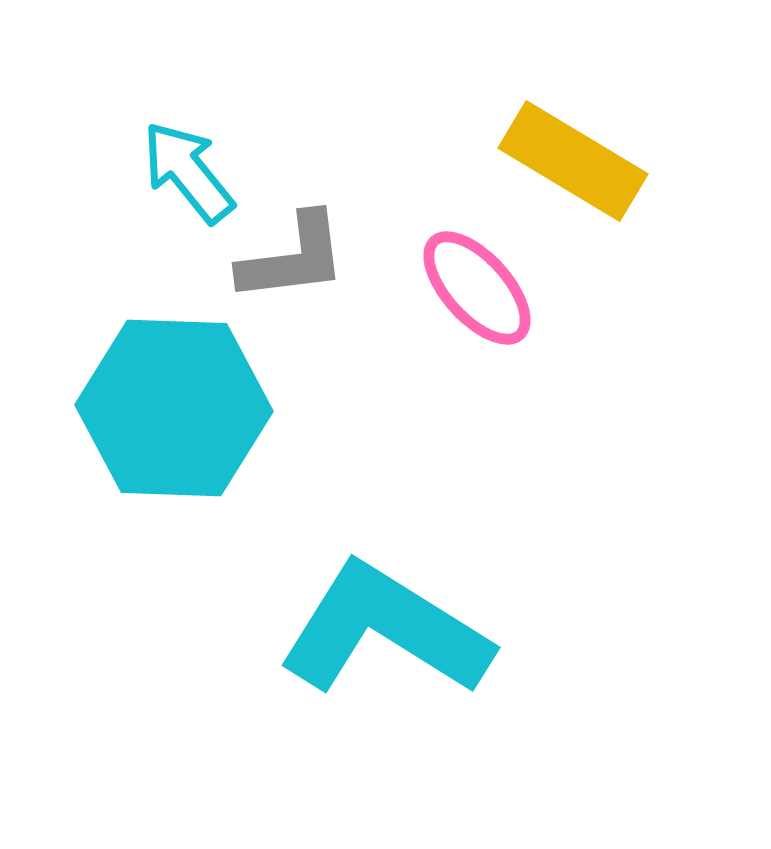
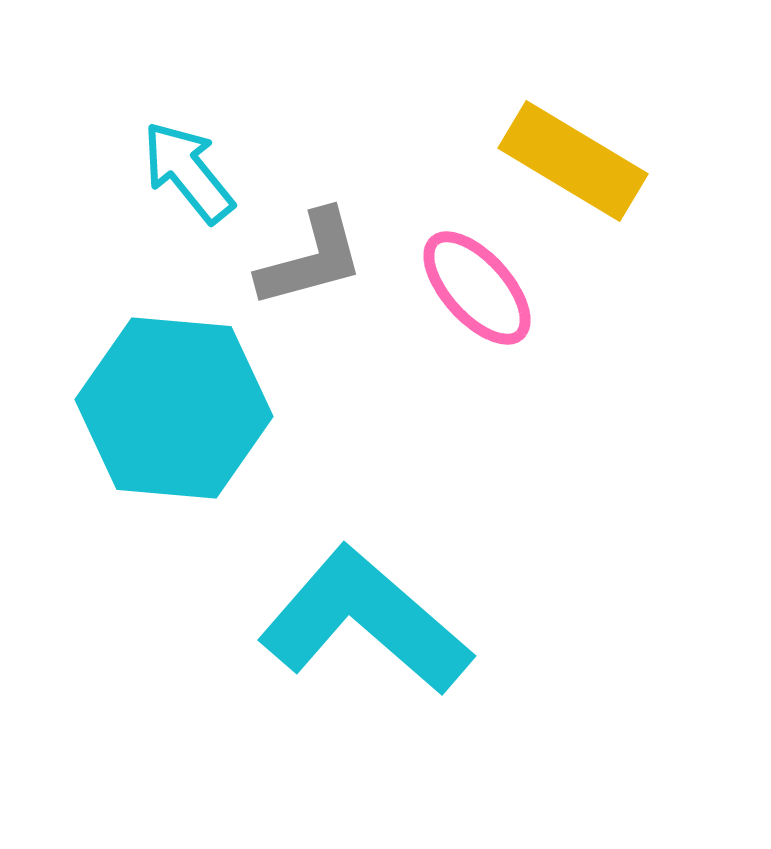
gray L-shape: moved 18 px right, 1 px down; rotated 8 degrees counterclockwise
cyan hexagon: rotated 3 degrees clockwise
cyan L-shape: moved 20 px left, 9 px up; rotated 9 degrees clockwise
